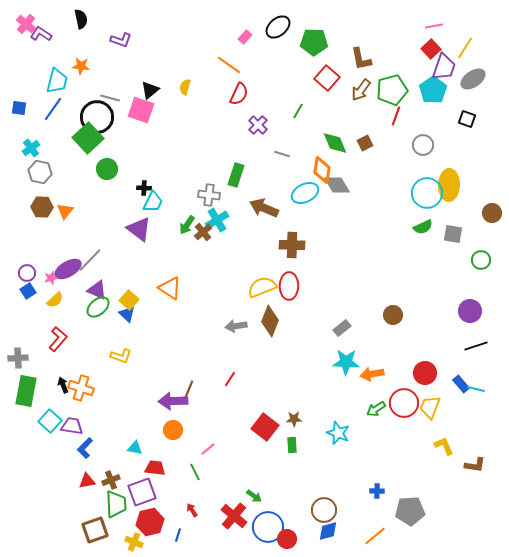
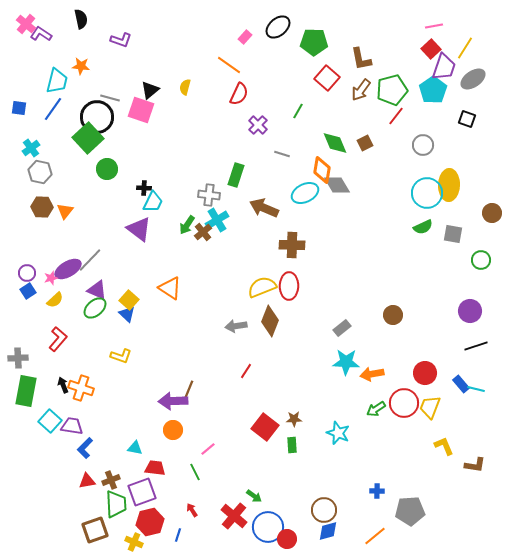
red line at (396, 116): rotated 18 degrees clockwise
green ellipse at (98, 307): moved 3 px left, 1 px down
red line at (230, 379): moved 16 px right, 8 px up
